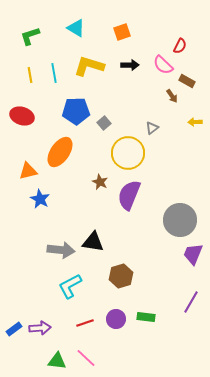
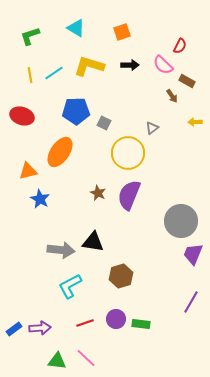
cyan line: rotated 66 degrees clockwise
gray square: rotated 24 degrees counterclockwise
brown star: moved 2 px left, 11 px down
gray circle: moved 1 px right, 1 px down
green rectangle: moved 5 px left, 7 px down
